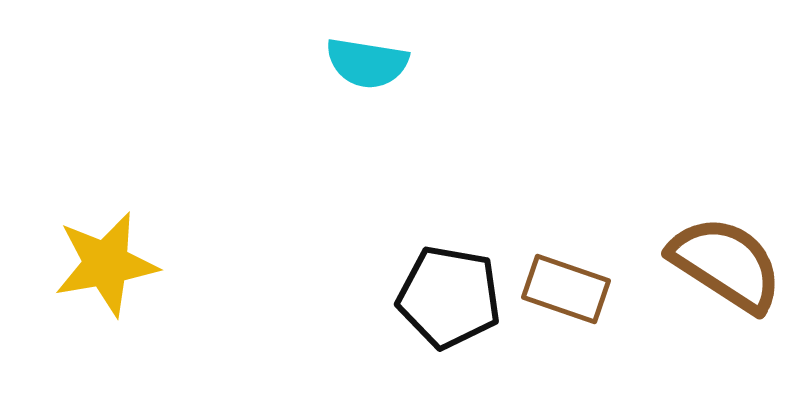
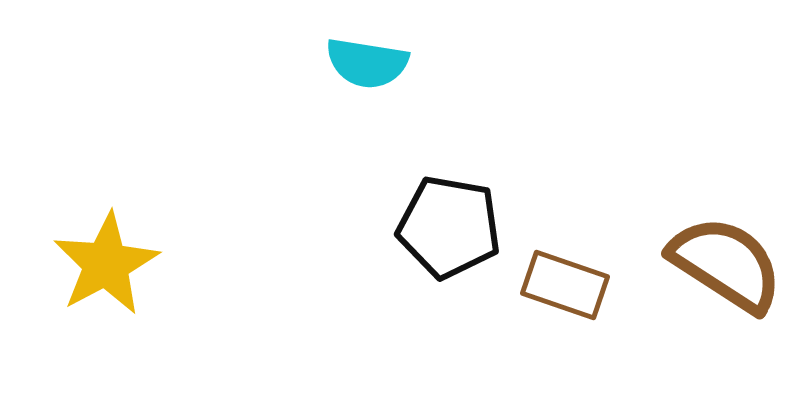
yellow star: rotated 18 degrees counterclockwise
brown rectangle: moved 1 px left, 4 px up
black pentagon: moved 70 px up
